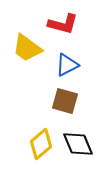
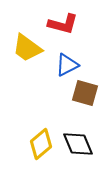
brown square: moved 20 px right, 8 px up
